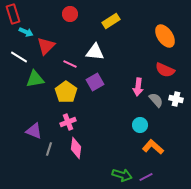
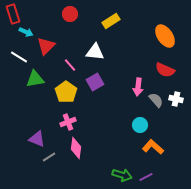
pink line: moved 1 px down; rotated 24 degrees clockwise
purple triangle: moved 3 px right, 8 px down
gray line: moved 8 px down; rotated 40 degrees clockwise
